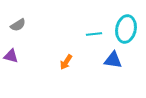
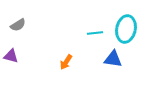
cyan line: moved 1 px right, 1 px up
blue triangle: moved 1 px up
